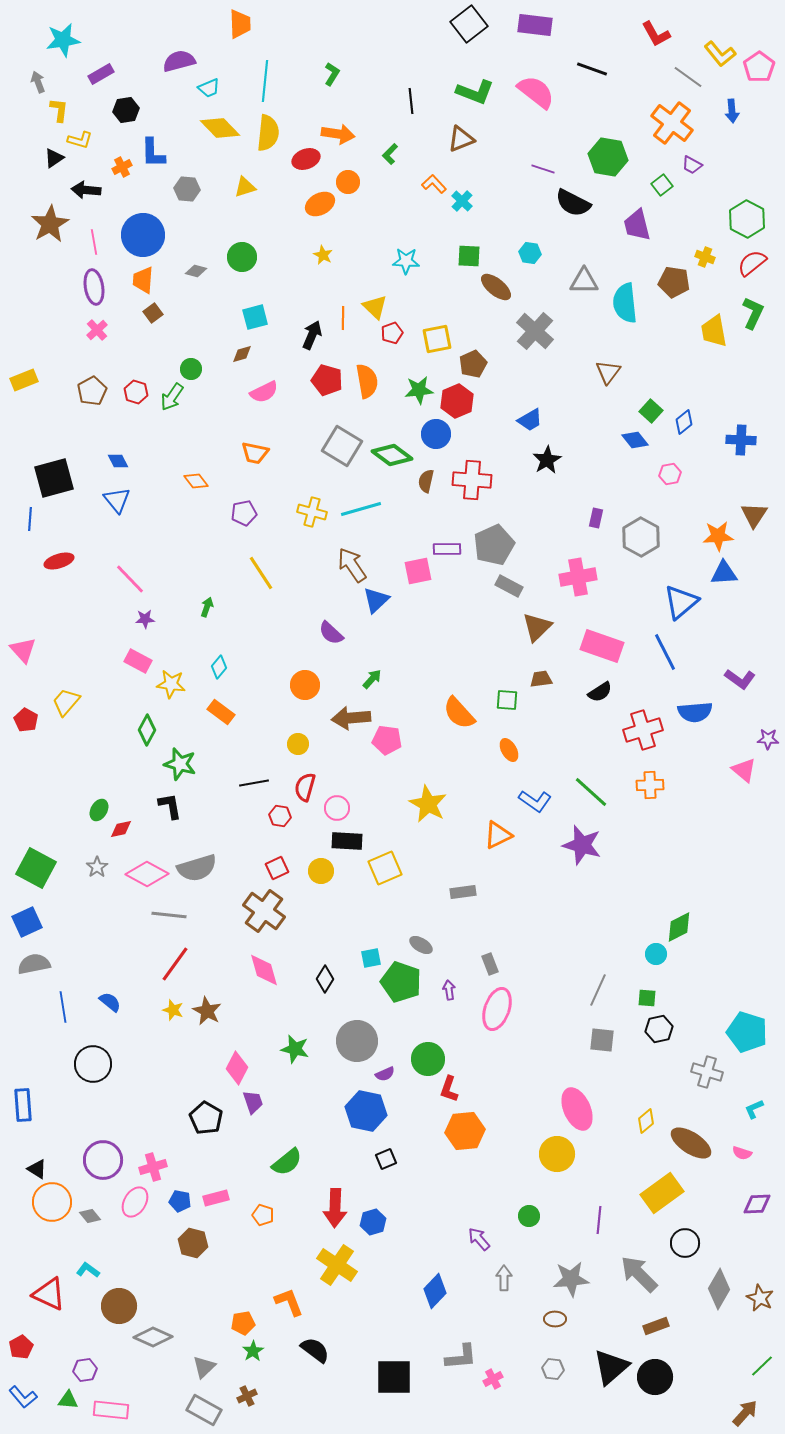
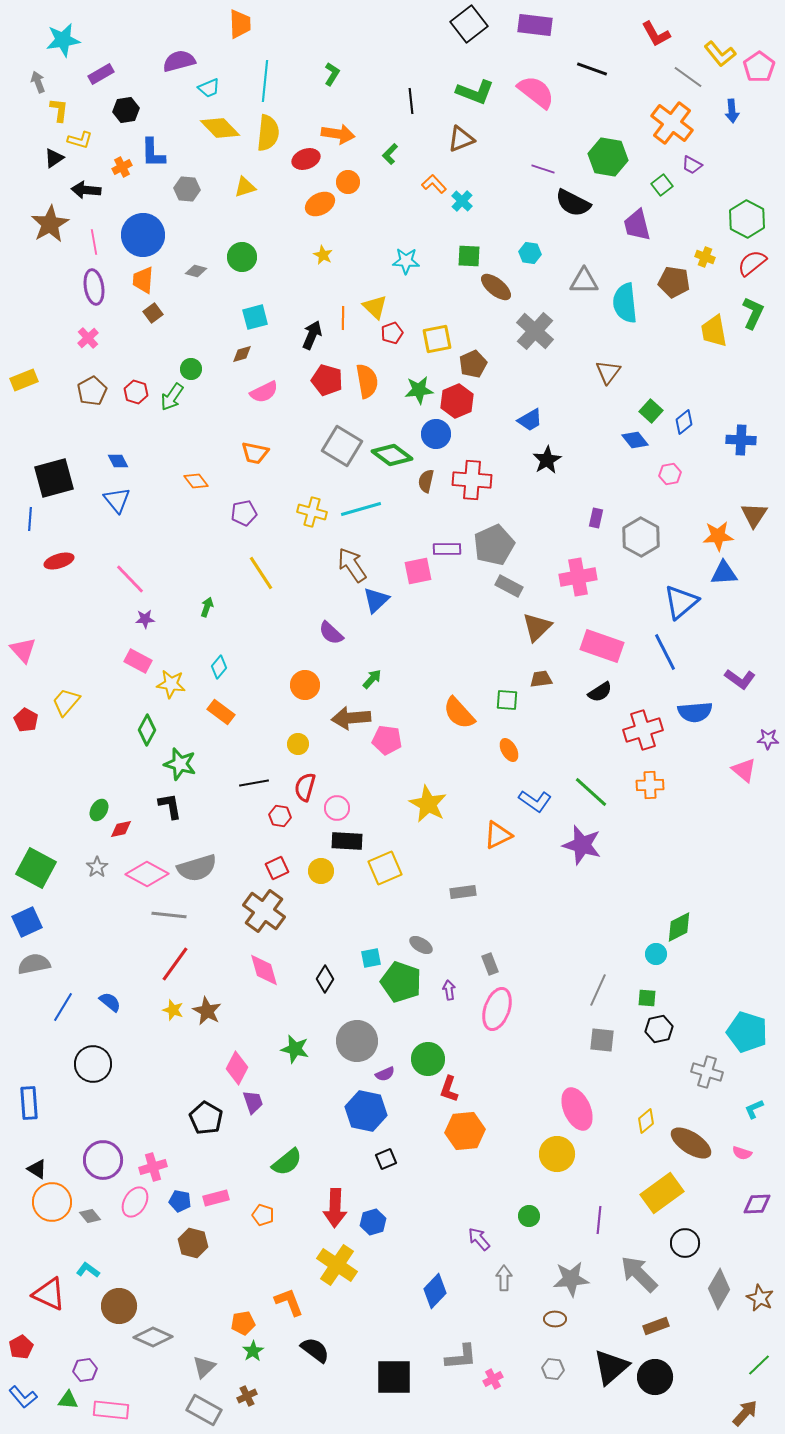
pink cross at (97, 330): moved 9 px left, 8 px down
blue line at (63, 1007): rotated 40 degrees clockwise
blue rectangle at (23, 1105): moved 6 px right, 2 px up
green line at (762, 1366): moved 3 px left, 1 px up
